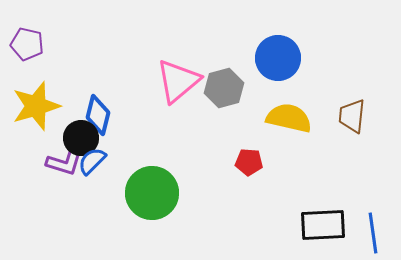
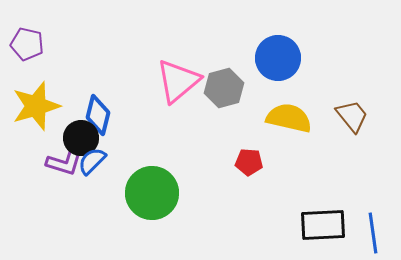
brown trapezoid: rotated 135 degrees clockwise
